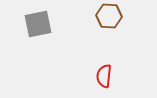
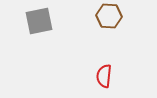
gray square: moved 1 px right, 3 px up
